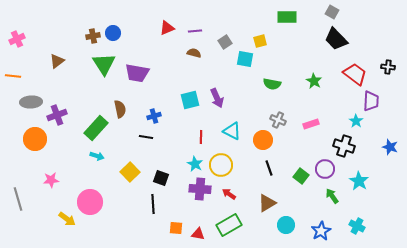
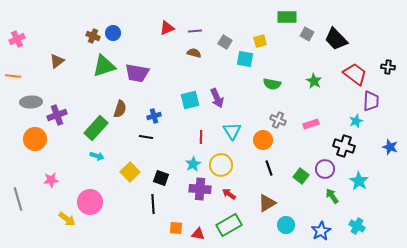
gray square at (332, 12): moved 25 px left, 22 px down
brown cross at (93, 36): rotated 32 degrees clockwise
gray square at (225, 42): rotated 24 degrees counterclockwise
green triangle at (104, 64): moved 2 px down; rotated 45 degrees clockwise
brown semicircle at (120, 109): rotated 30 degrees clockwise
cyan star at (356, 121): rotated 16 degrees clockwise
cyan triangle at (232, 131): rotated 30 degrees clockwise
cyan star at (195, 164): moved 2 px left; rotated 14 degrees clockwise
